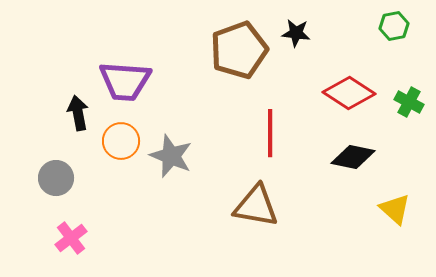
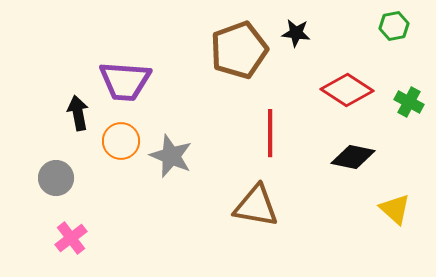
red diamond: moved 2 px left, 3 px up
